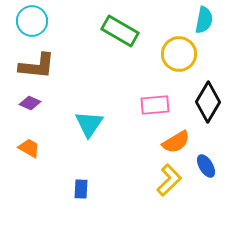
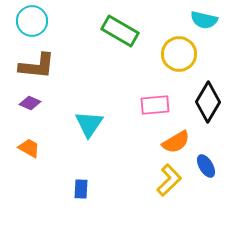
cyan semicircle: rotated 92 degrees clockwise
